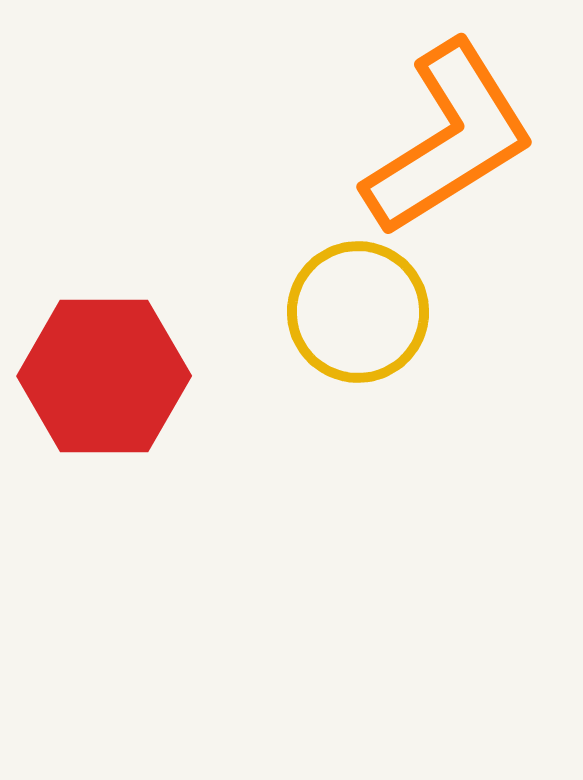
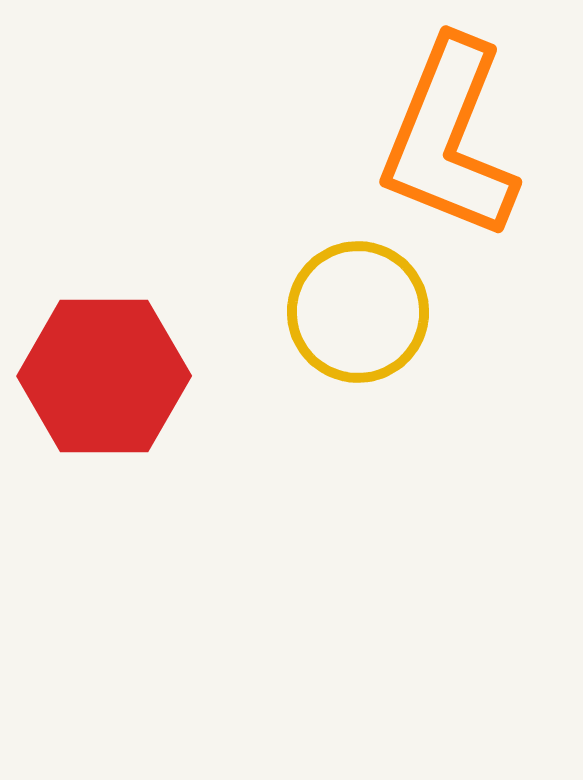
orange L-shape: rotated 144 degrees clockwise
